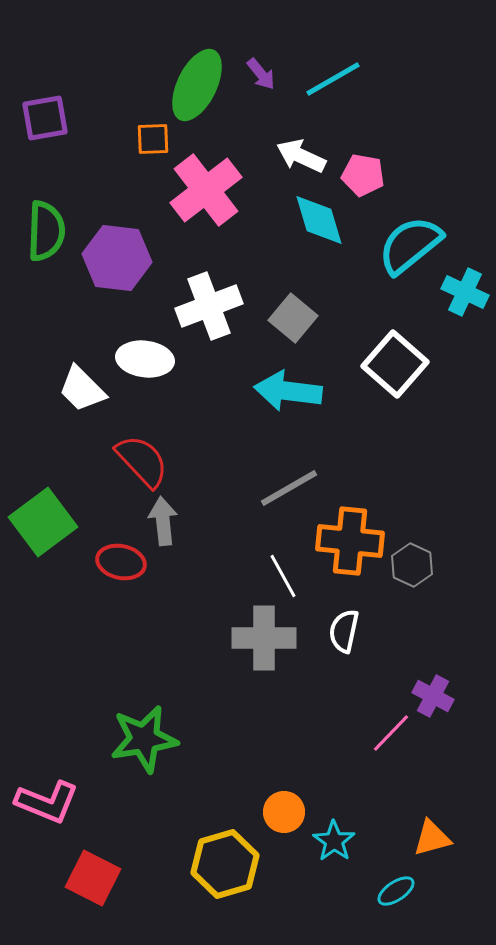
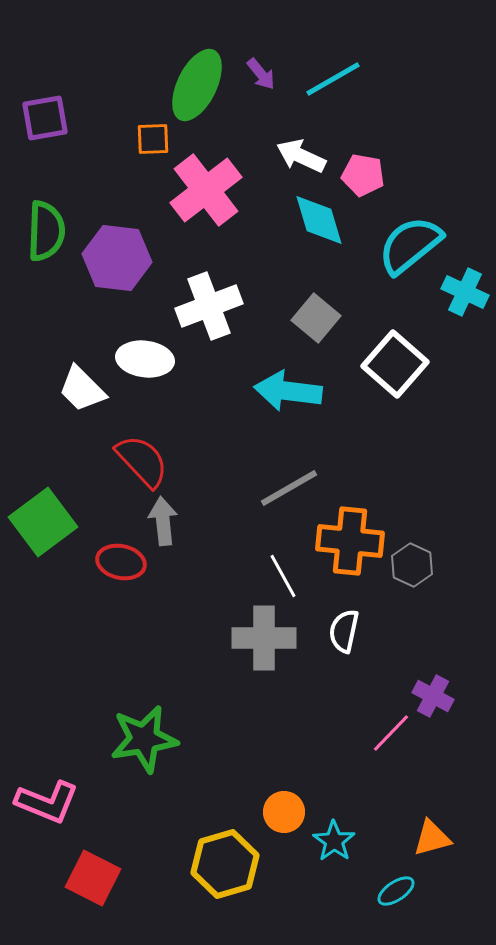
gray square: moved 23 px right
